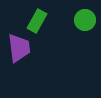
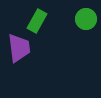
green circle: moved 1 px right, 1 px up
